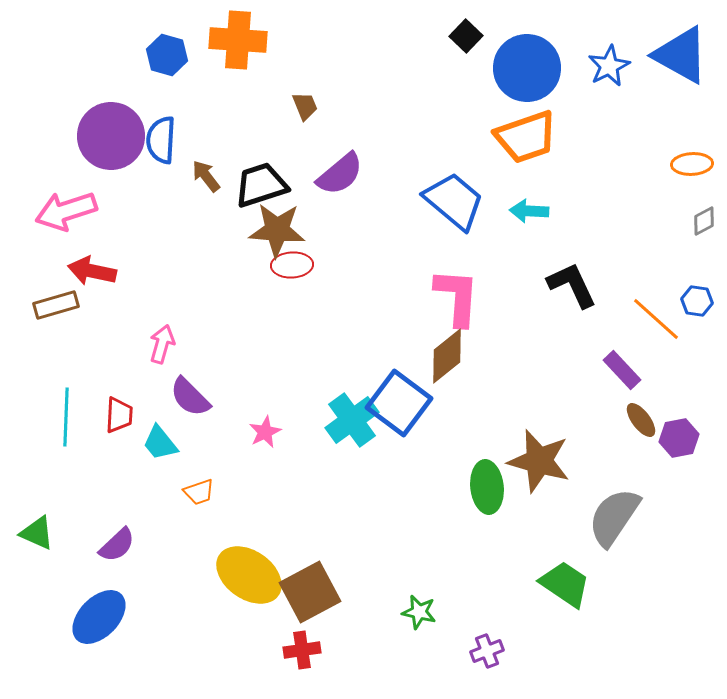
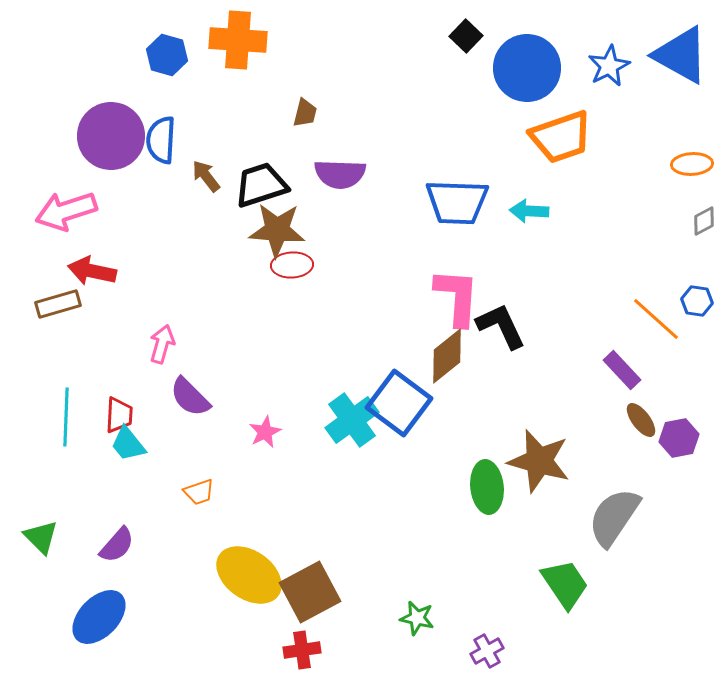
brown trapezoid at (305, 106): moved 7 px down; rotated 36 degrees clockwise
orange trapezoid at (526, 137): moved 35 px right
purple semicircle at (340, 174): rotated 42 degrees clockwise
blue trapezoid at (454, 201): moved 3 px right, 1 px down; rotated 142 degrees clockwise
black L-shape at (572, 285): moved 71 px left, 41 px down
brown rectangle at (56, 305): moved 2 px right, 1 px up
cyan trapezoid at (160, 443): moved 32 px left, 1 px down
green triangle at (37, 533): moved 4 px right, 4 px down; rotated 21 degrees clockwise
purple semicircle at (117, 545): rotated 6 degrees counterclockwise
green trapezoid at (565, 584): rotated 22 degrees clockwise
green star at (419, 612): moved 2 px left, 6 px down
purple cross at (487, 651): rotated 8 degrees counterclockwise
